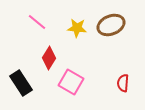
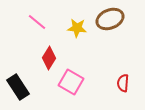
brown ellipse: moved 1 px left, 6 px up
black rectangle: moved 3 px left, 4 px down
